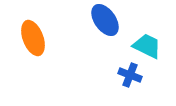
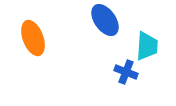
cyan trapezoid: rotated 68 degrees clockwise
blue cross: moved 4 px left, 3 px up
